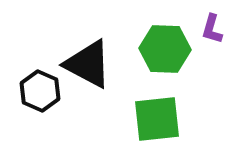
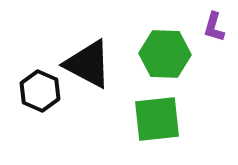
purple L-shape: moved 2 px right, 2 px up
green hexagon: moved 5 px down
